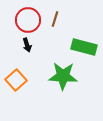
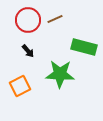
brown line: rotated 49 degrees clockwise
black arrow: moved 1 px right, 6 px down; rotated 24 degrees counterclockwise
green star: moved 3 px left, 2 px up
orange square: moved 4 px right, 6 px down; rotated 15 degrees clockwise
